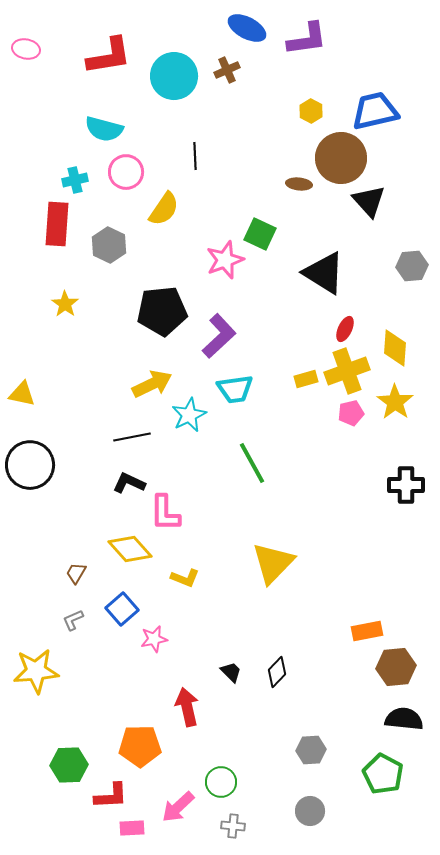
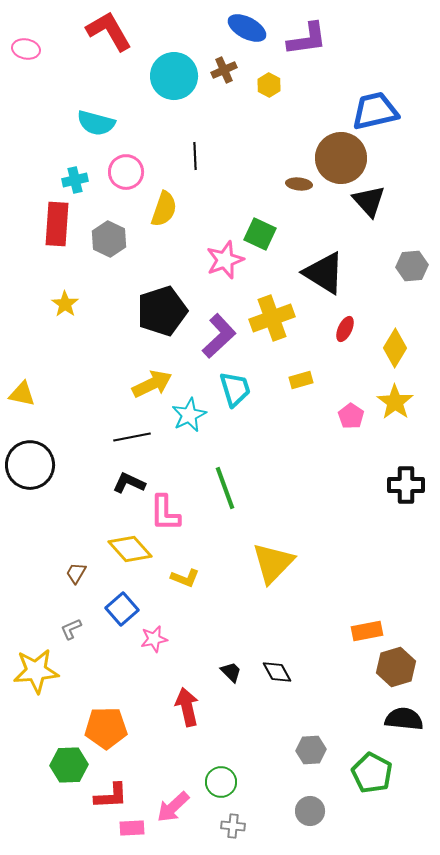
red L-shape at (109, 56): moved 25 px up; rotated 111 degrees counterclockwise
brown cross at (227, 70): moved 3 px left
yellow hexagon at (311, 111): moved 42 px left, 26 px up
cyan semicircle at (104, 129): moved 8 px left, 6 px up
yellow semicircle at (164, 209): rotated 15 degrees counterclockwise
gray hexagon at (109, 245): moved 6 px up
black pentagon at (162, 311): rotated 12 degrees counterclockwise
yellow diamond at (395, 348): rotated 27 degrees clockwise
yellow cross at (347, 371): moved 75 px left, 53 px up
yellow rectangle at (306, 379): moved 5 px left, 1 px down
cyan trapezoid at (235, 389): rotated 99 degrees counterclockwise
pink pentagon at (351, 413): moved 3 px down; rotated 25 degrees counterclockwise
green line at (252, 463): moved 27 px left, 25 px down; rotated 9 degrees clockwise
gray L-shape at (73, 620): moved 2 px left, 9 px down
brown hexagon at (396, 667): rotated 12 degrees counterclockwise
black diamond at (277, 672): rotated 72 degrees counterclockwise
orange pentagon at (140, 746): moved 34 px left, 18 px up
green pentagon at (383, 774): moved 11 px left, 1 px up
pink arrow at (178, 807): moved 5 px left
